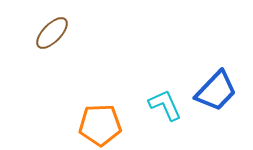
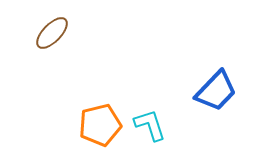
cyan L-shape: moved 15 px left, 20 px down; rotated 6 degrees clockwise
orange pentagon: rotated 12 degrees counterclockwise
